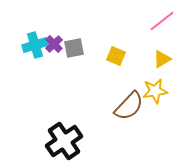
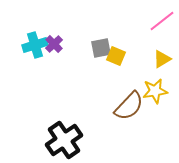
gray square: moved 27 px right
black cross: moved 1 px up
